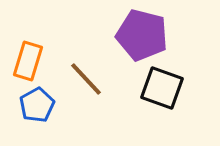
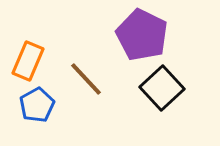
purple pentagon: rotated 12 degrees clockwise
orange rectangle: rotated 6 degrees clockwise
black square: rotated 27 degrees clockwise
